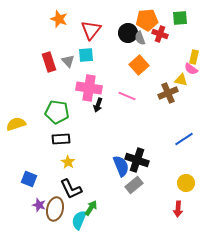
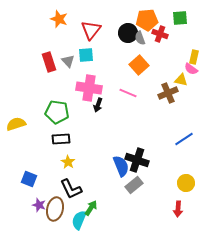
pink line: moved 1 px right, 3 px up
